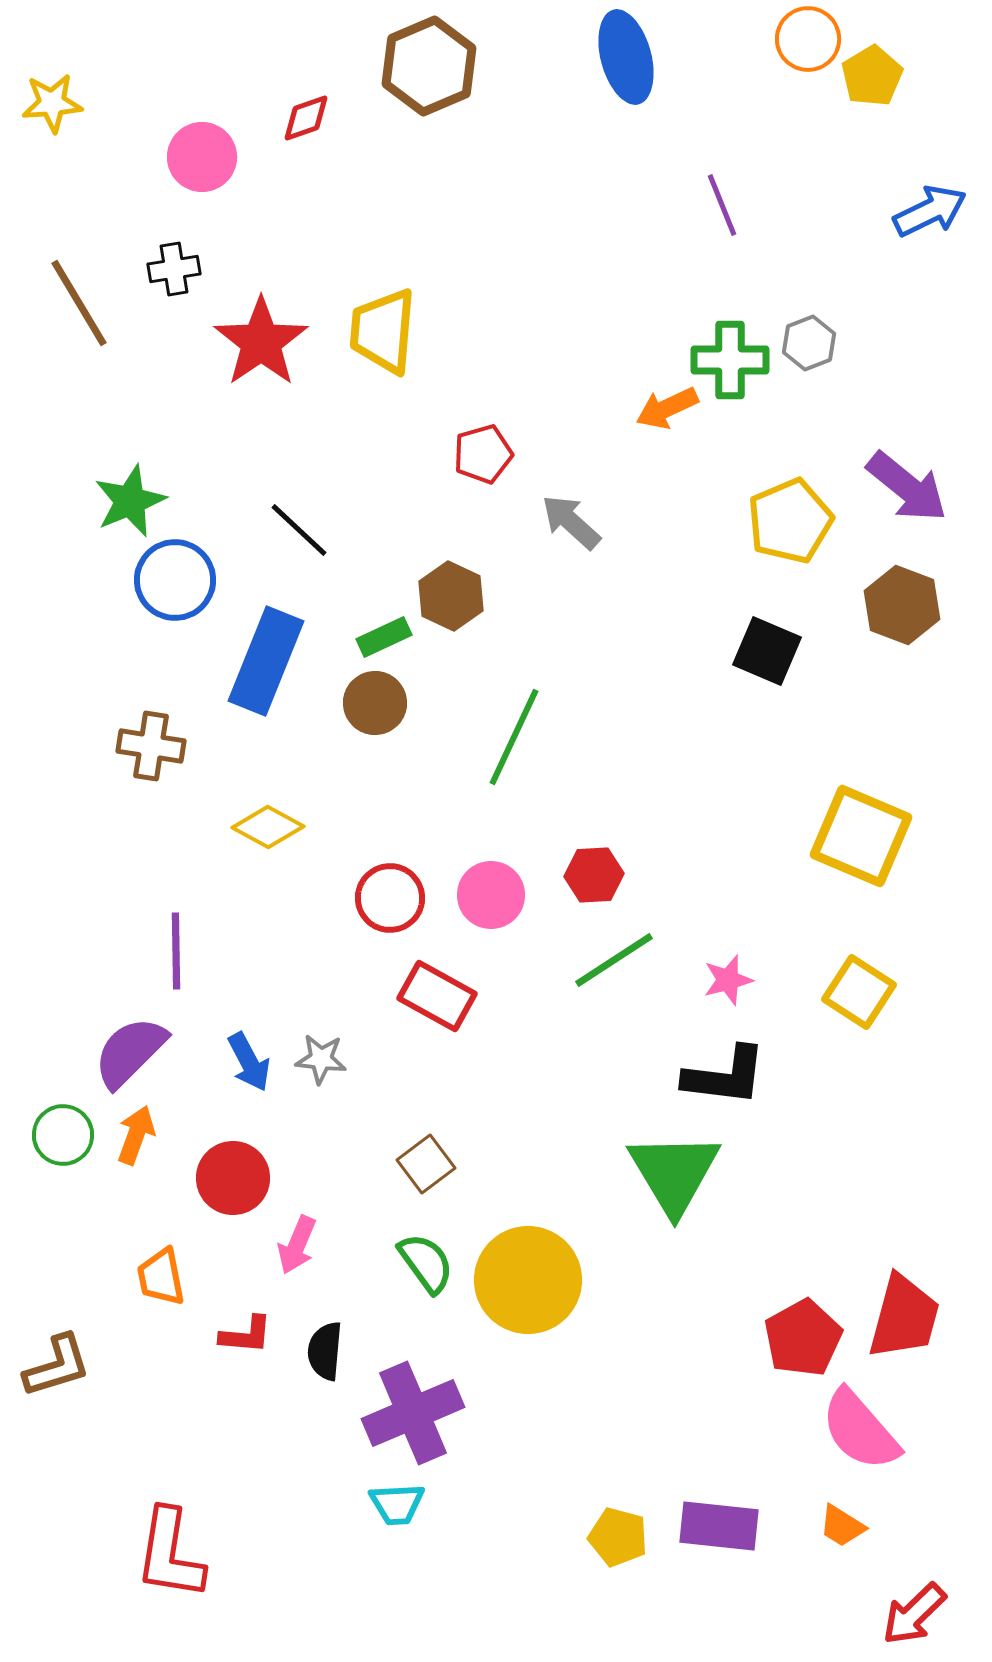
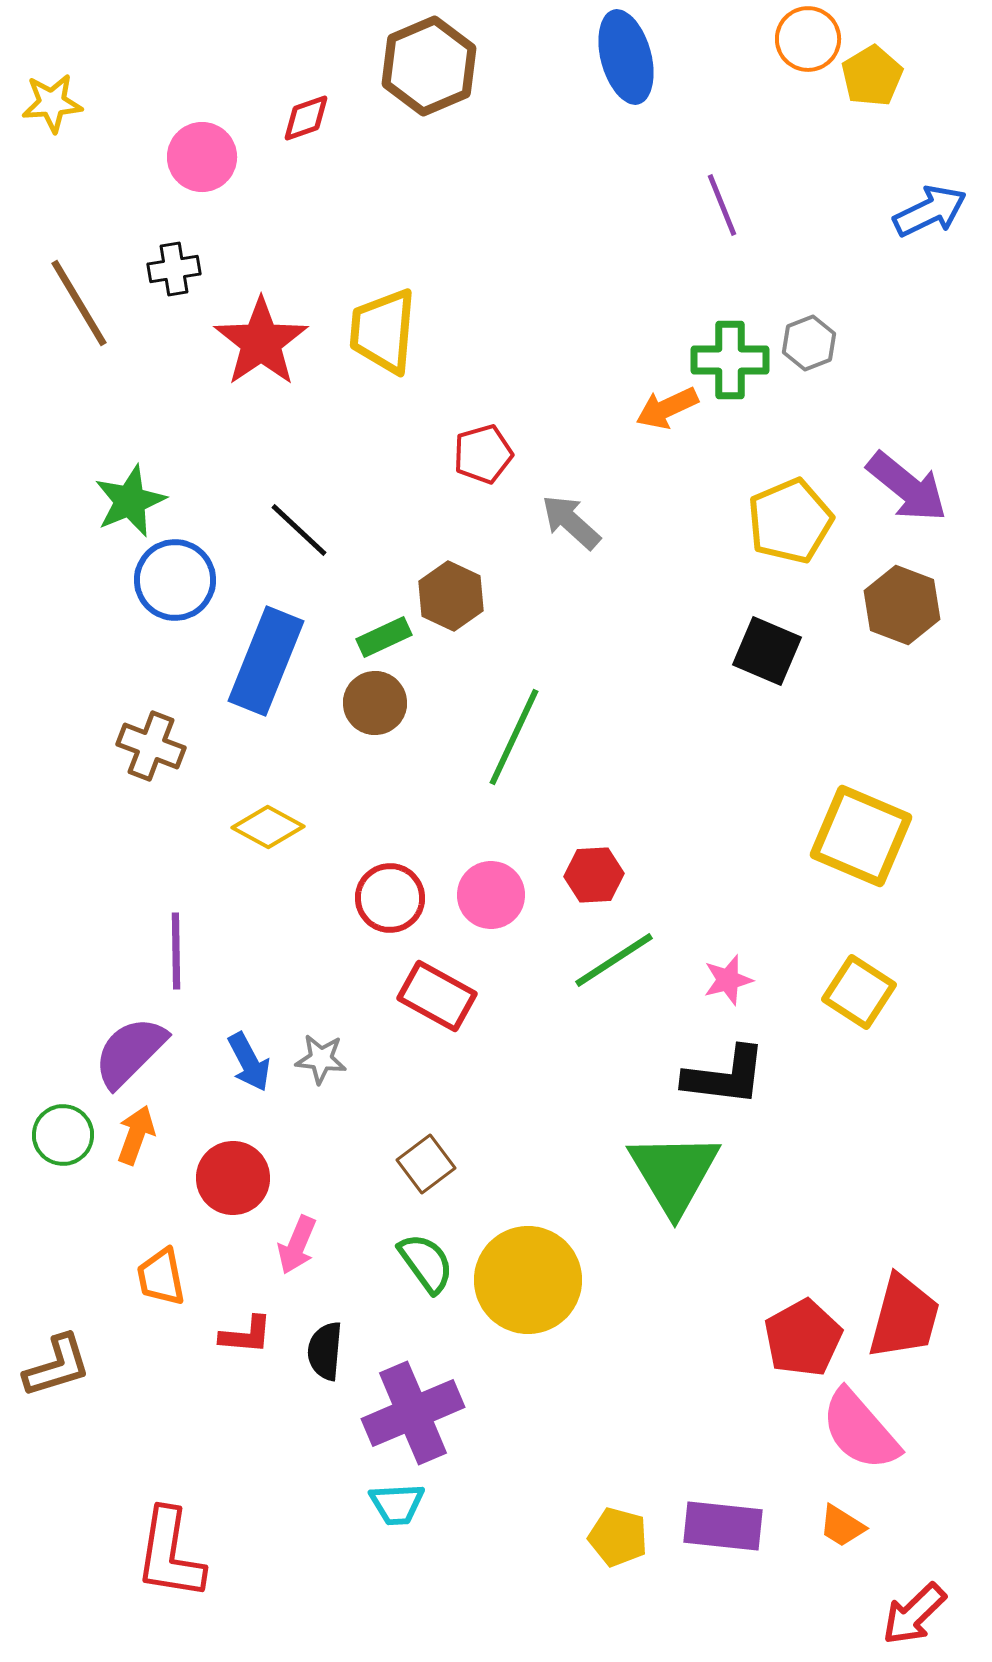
brown cross at (151, 746): rotated 12 degrees clockwise
purple rectangle at (719, 1526): moved 4 px right
